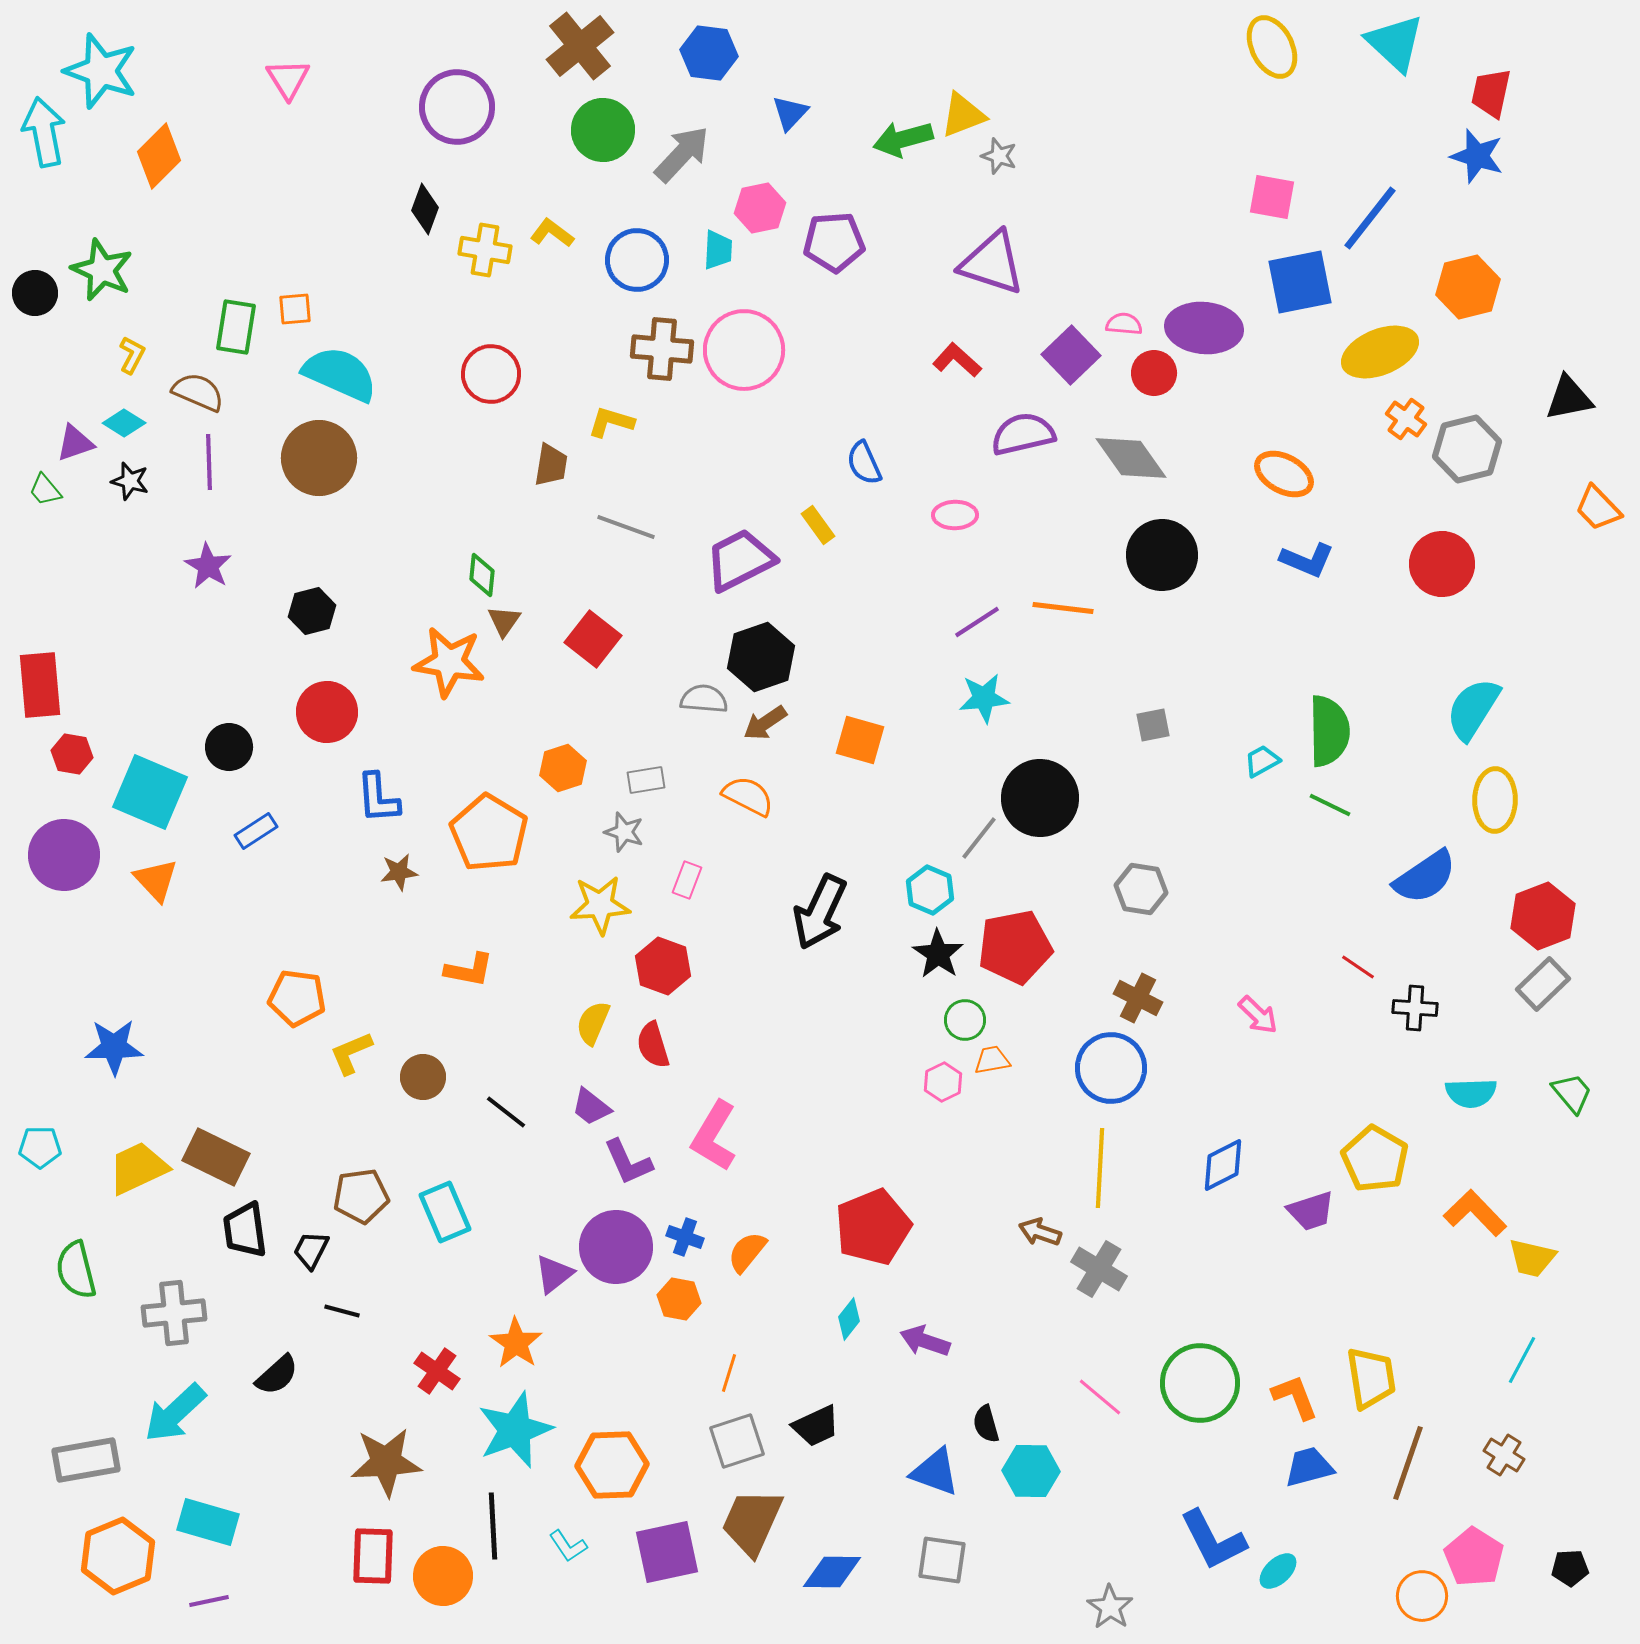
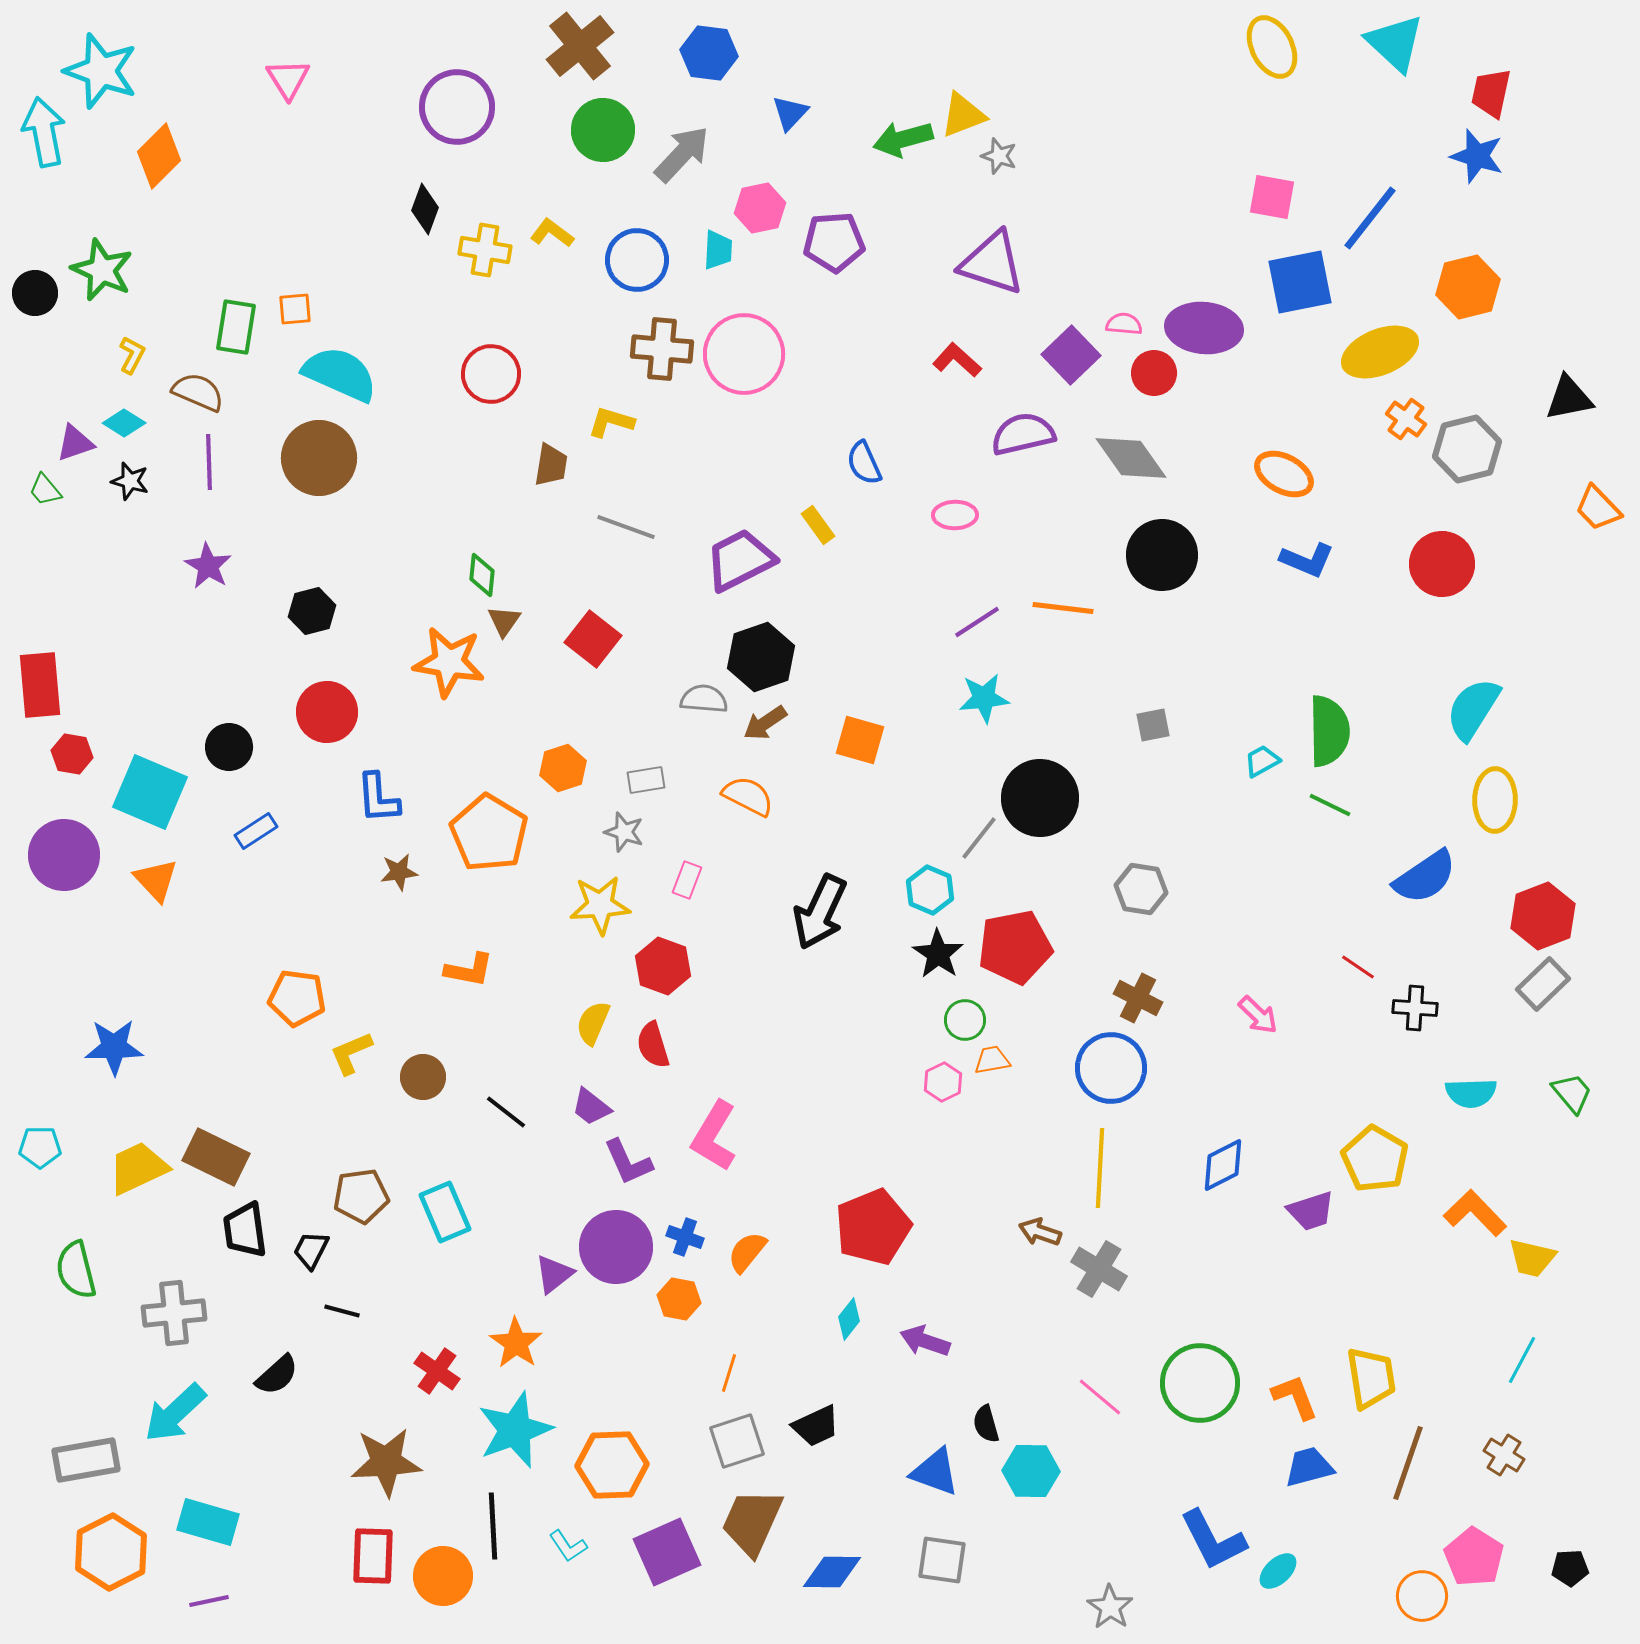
pink circle at (744, 350): moved 4 px down
purple square at (667, 1552): rotated 12 degrees counterclockwise
orange hexagon at (118, 1556): moved 7 px left, 4 px up; rotated 4 degrees counterclockwise
